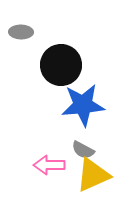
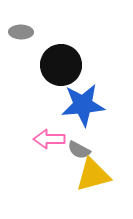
gray semicircle: moved 4 px left
pink arrow: moved 26 px up
yellow triangle: rotated 9 degrees clockwise
